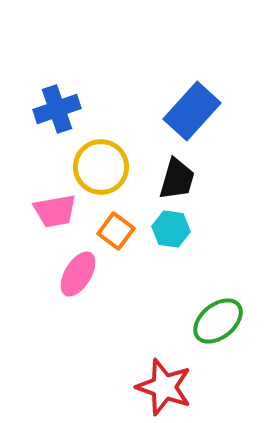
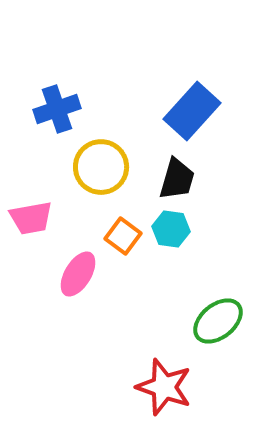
pink trapezoid: moved 24 px left, 7 px down
orange square: moved 7 px right, 5 px down
